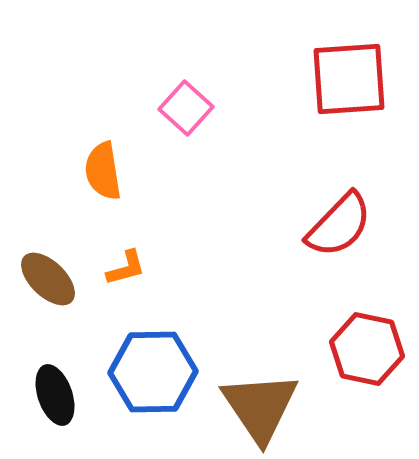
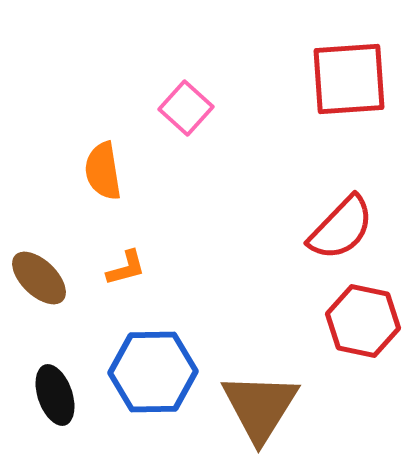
red semicircle: moved 2 px right, 3 px down
brown ellipse: moved 9 px left, 1 px up
red hexagon: moved 4 px left, 28 px up
brown triangle: rotated 6 degrees clockwise
